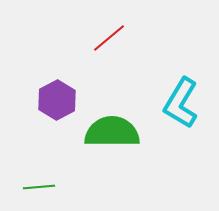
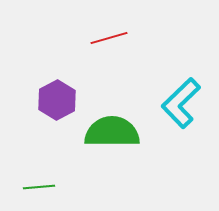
red line: rotated 24 degrees clockwise
cyan L-shape: rotated 15 degrees clockwise
